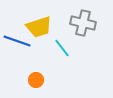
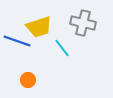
orange circle: moved 8 px left
